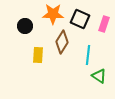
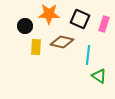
orange star: moved 4 px left
brown diamond: rotated 70 degrees clockwise
yellow rectangle: moved 2 px left, 8 px up
